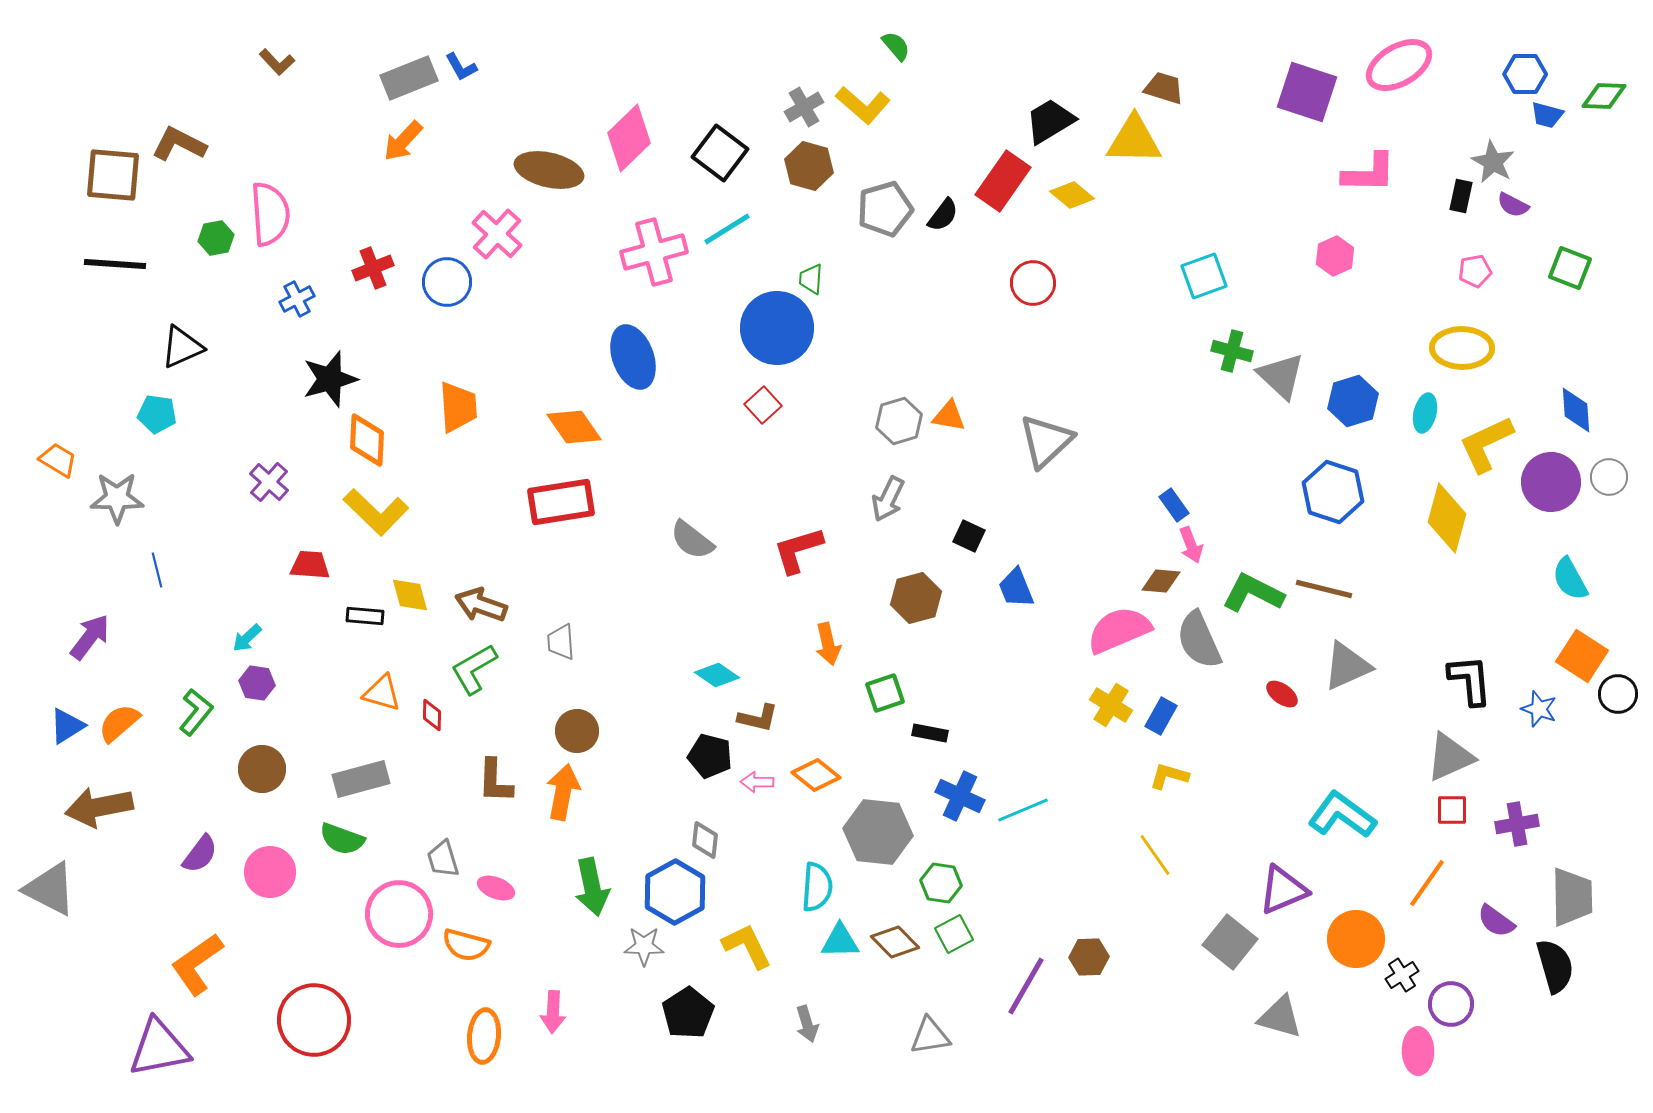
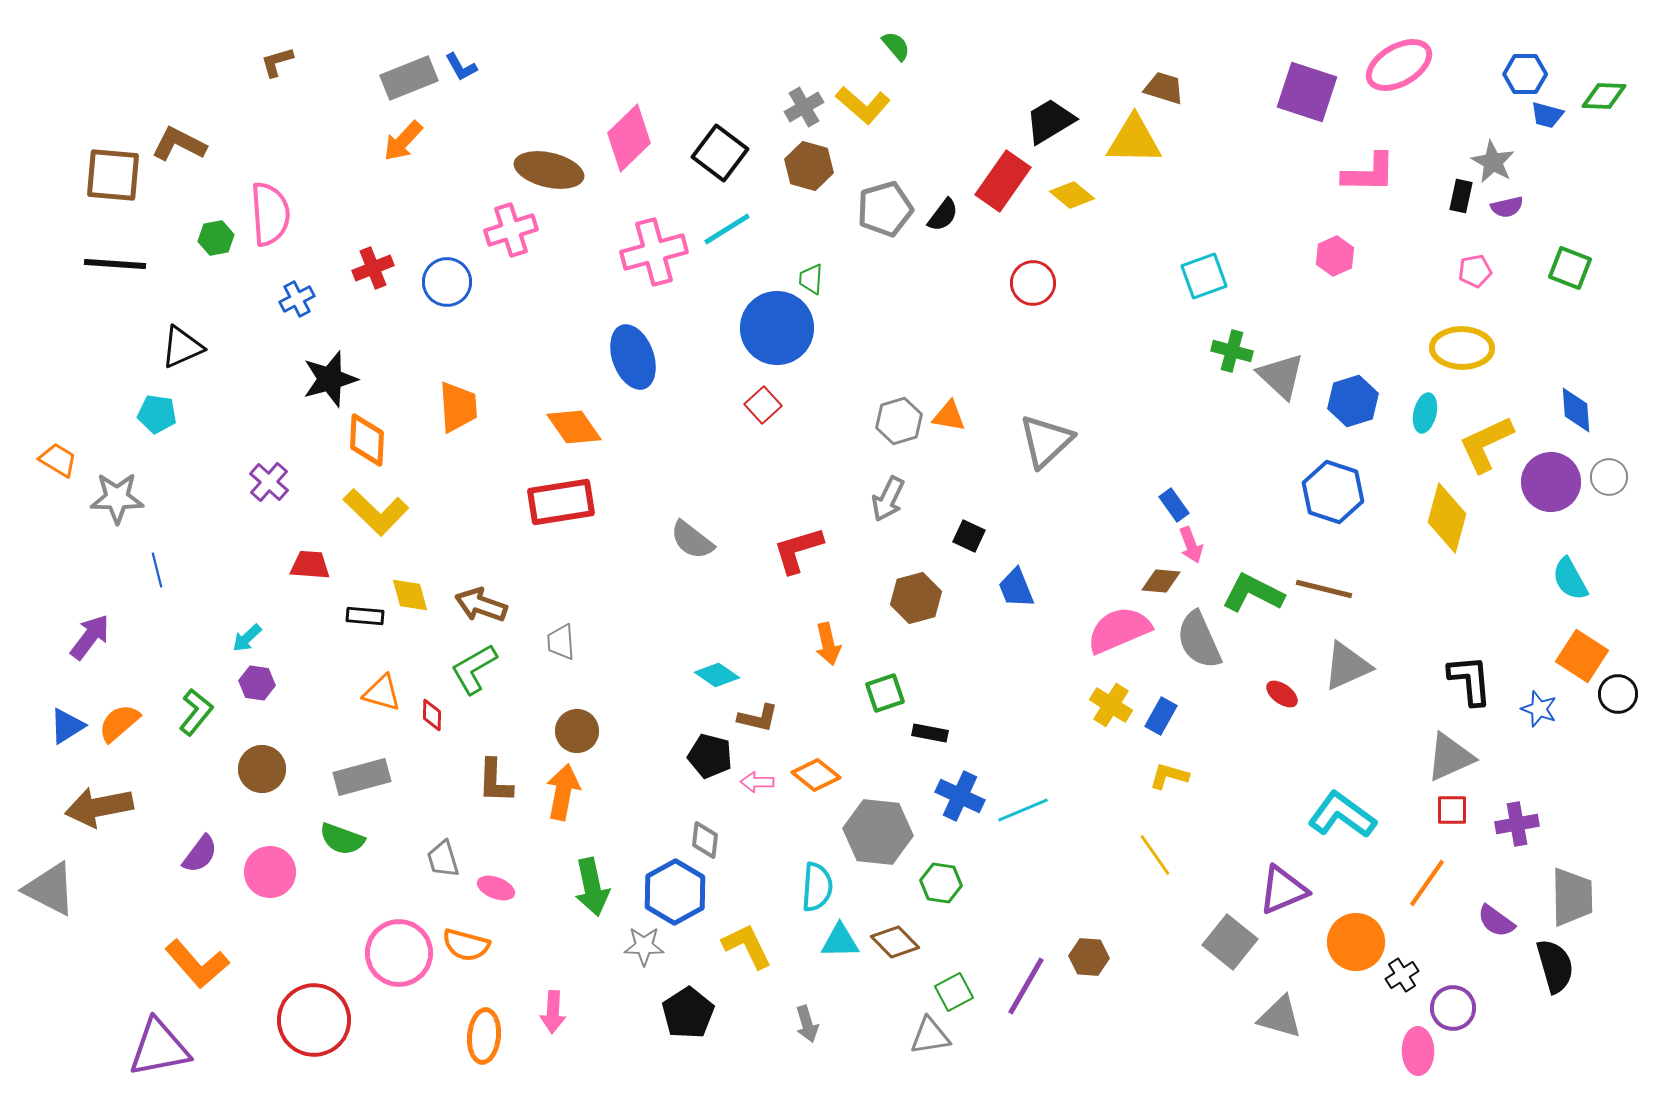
brown L-shape at (277, 62): rotated 117 degrees clockwise
purple semicircle at (1513, 205): moved 6 px left, 2 px down; rotated 40 degrees counterclockwise
pink cross at (497, 234): moved 14 px right, 4 px up; rotated 30 degrees clockwise
gray rectangle at (361, 779): moved 1 px right, 2 px up
pink circle at (399, 914): moved 39 px down
green square at (954, 934): moved 58 px down
orange circle at (1356, 939): moved 3 px down
brown hexagon at (1089, 957): rotated 6 degrees clockwise
orange L-shape at (197, 964): rotated 96 degrees counterclockwise
purple circle at (1451, 1004): moved 2 px right, 4 px down
